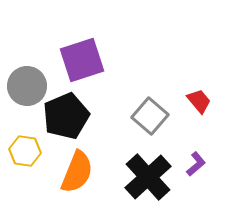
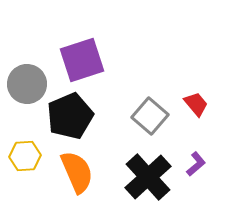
gray circle: moved 2 px up
red trapezoid: moved 3 px left, 3 px down
black pentagon: moved 4 px right
yellow hexagon: moved 5 px down; rotated 12 degrees counterclockwise
orange semicircle: rotated 45 degrees counterclockwise
